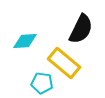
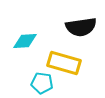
black semicircle: moved 2 px up; rotated 56 degrees clockwise
yellow rectangle: rotated 24 degrees counterclockwise
